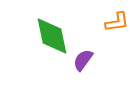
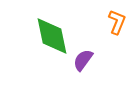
orange L-shape: rotated 60 degrees counterclockwise
